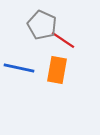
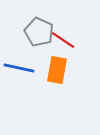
gray pentagon: moved 3 px left, 7 px down
